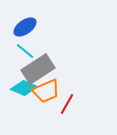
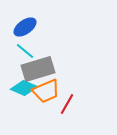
gray rectangle: rotated 16 degrees clockwise
